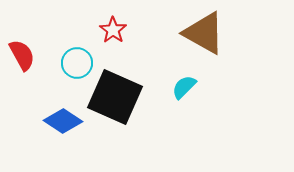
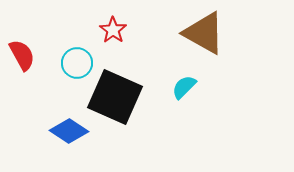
blue diamond: moved 6 px right, 10 px down
